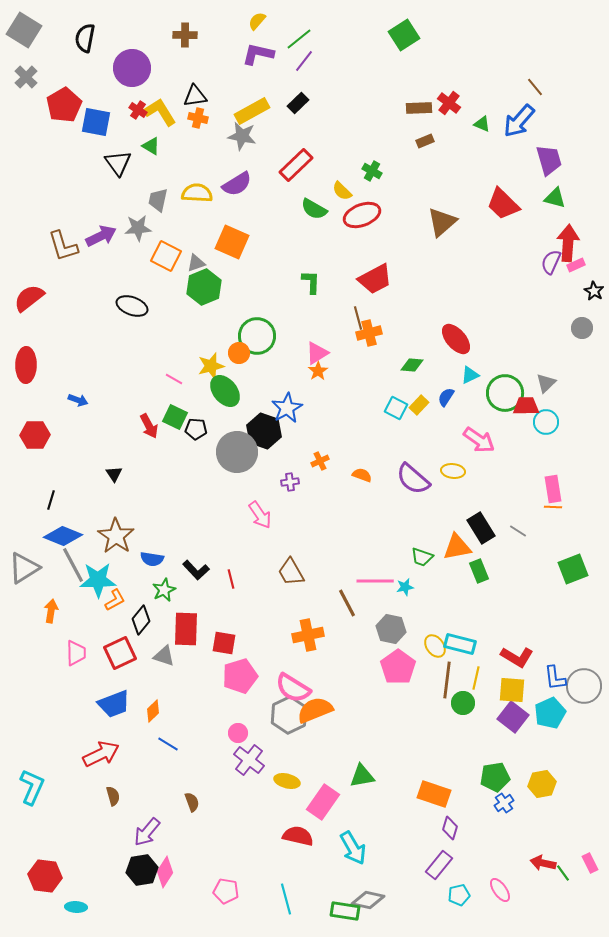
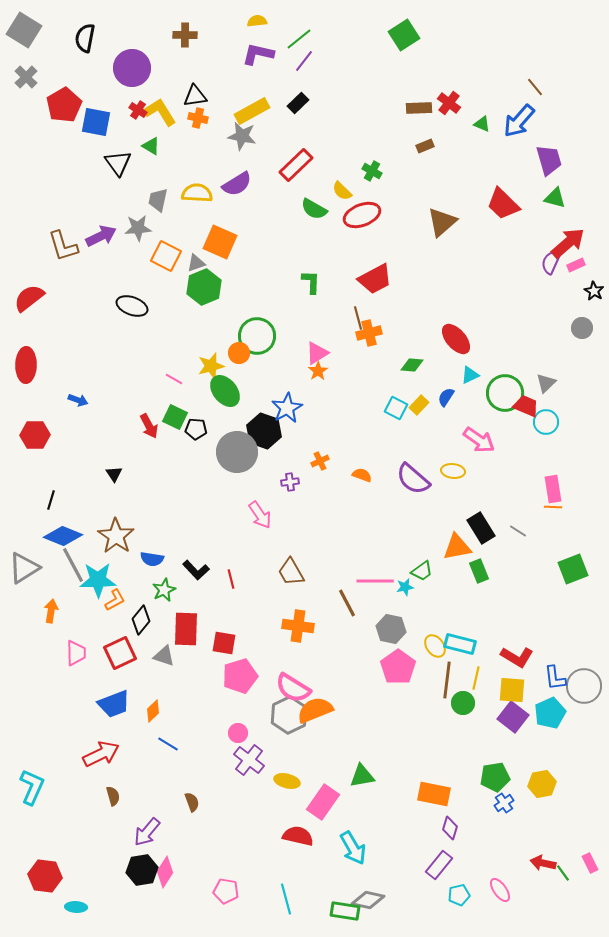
yellow semicircle at (257, 21): rotated 42 degrees clockwise
brown rectangle at (425, 141): moved 5 px down
orange square at (232, 242): moved 12 px left
red arrow at (568, 243): rotated 45 degrees clockwise
red trapezoid at (526, 406): rotated 24 degrees clockwise
green trapezoid at (422, 557): moved 14 px down; rotated 55 degrees counterclockwise
orange cross at (308, 635): moved 10 px left, 9 px up; rotated 20 degrees clockwise
orange rectangle at (434, 794): rotated 8 degrees counterclockwise
